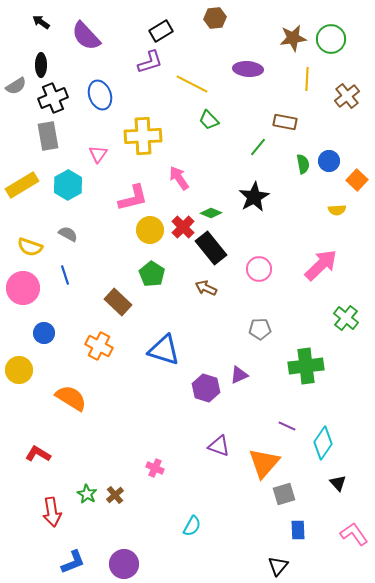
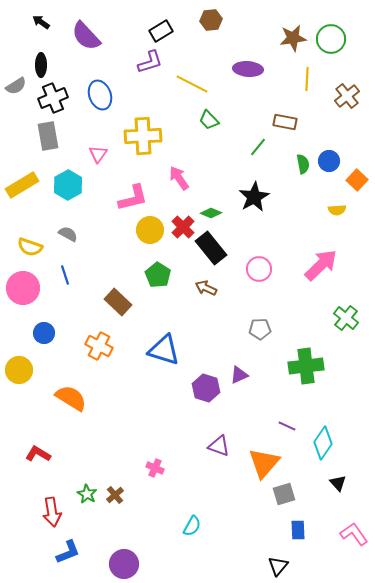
brown hexagon at (215, 18): moved 4 px left, 2 px down
green pentagon at (152, 274): moved 6 px right, 1 px down
blue L-shape at (73, 562): moved 5 px left, 10 px up
